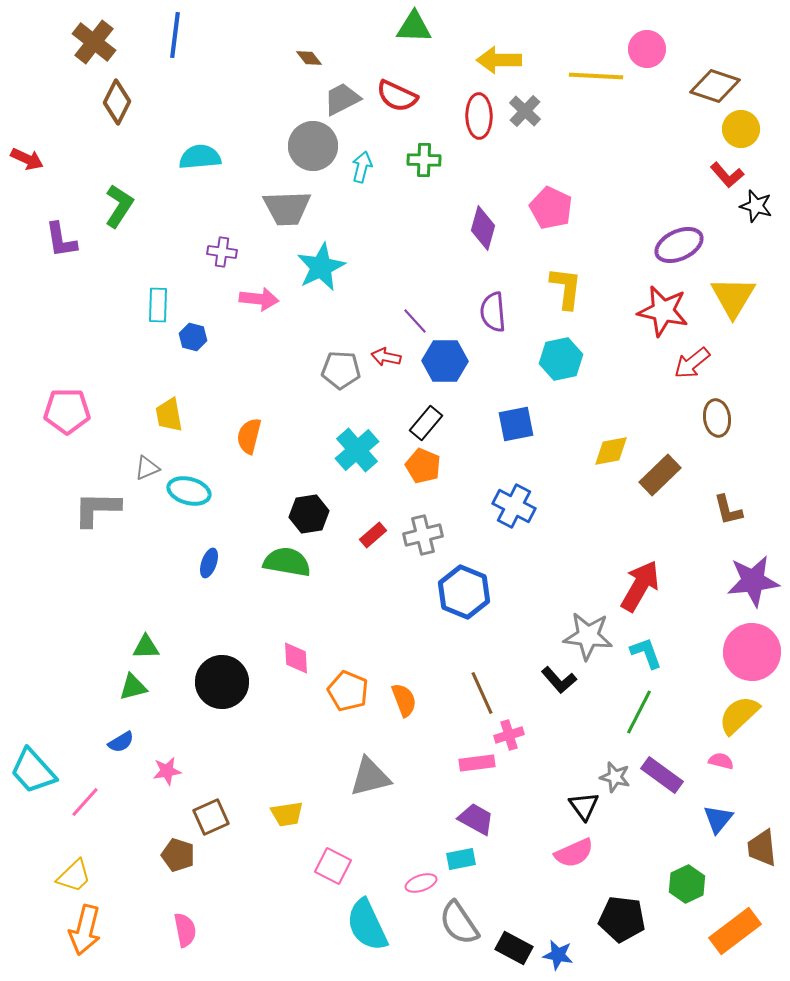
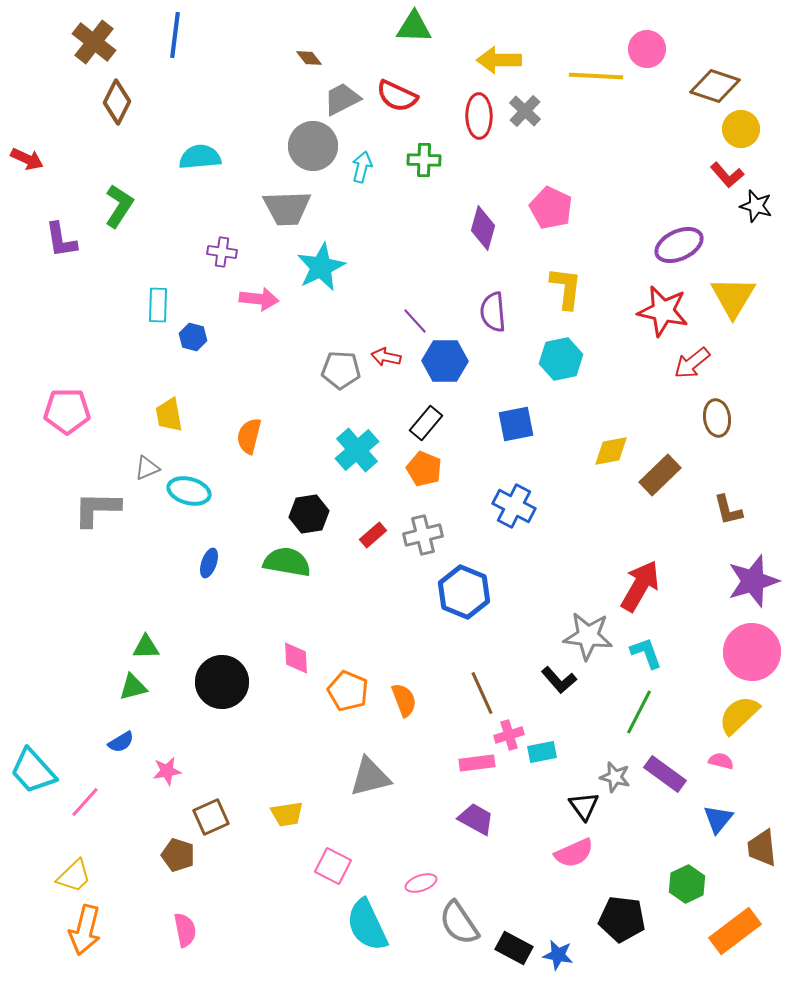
orange pentagon at (423, 466): moved 1 px right, 3 px down
purple star at (753, 581): rotated 10 degrees counterclockwise
purple rectangle at (662, 775): moved 3 px right, 1 px up
cyan rectangle at (461, 859): moved 81 px right, 107 px up
